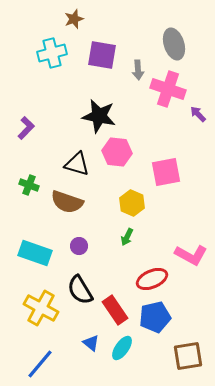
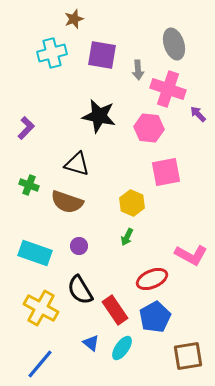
pink hexagon: moved 32 px right, 24 px up
blue pentagon: rotated 16 degrees counterclockwise
